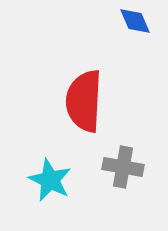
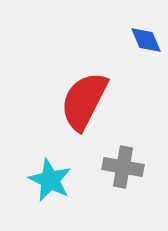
blue diamond: moved 11 px right, 19 px down
red semicircle: rotated 24 degrees clockwise
